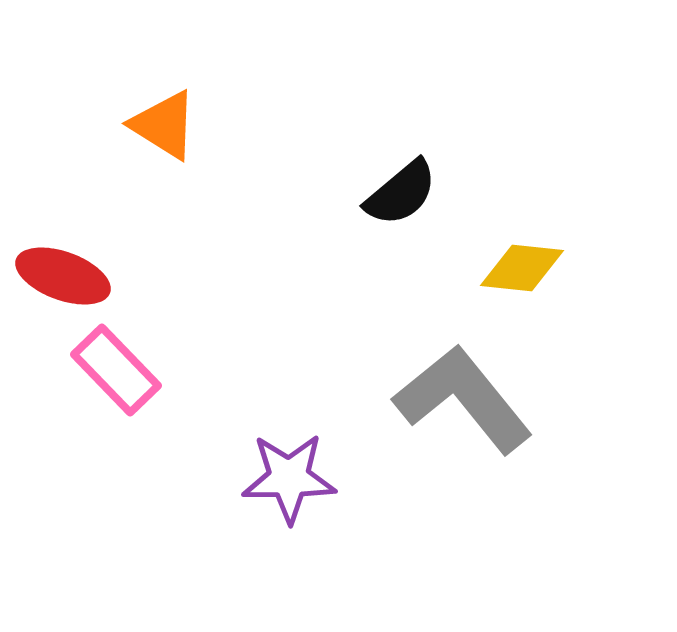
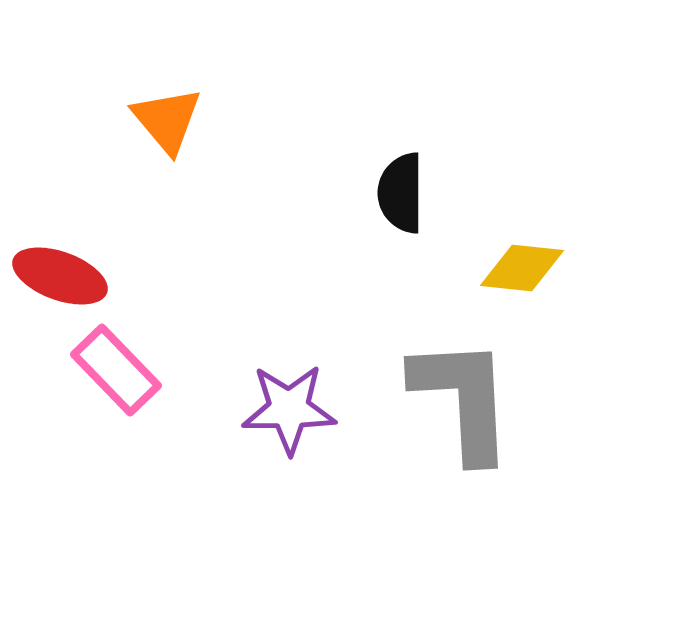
orange triangle: moved 3 px right, 5 px up; rotated 18 degrees clockwise
black semicircle: rotated 130 degrees clockwise
red ellipse: moved 3 px left
gray L-shape: rotated 36 degrees clockwise
purple star: moved 69 px up
